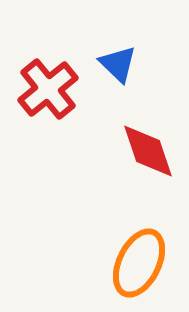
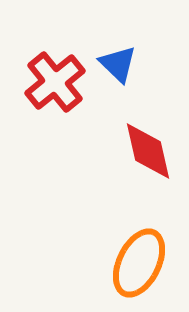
red cross: moved 7 px right, 7 px up
red diamond: rotated 6 degrees clockwise
